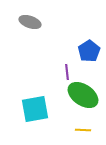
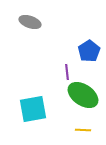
cyan square: moved 2 px left
